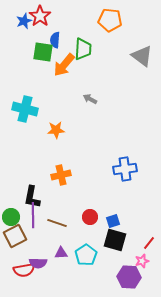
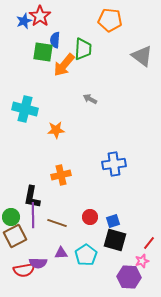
blue cross: moved 11 px left, 5 px up
